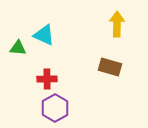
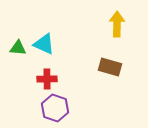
cyan triangle: moved 9 px down
purple hexagon: rotated 12 degrees counterclockwise
